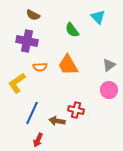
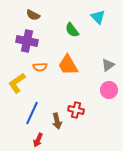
gray triangle: moved 1 px left
brown arrow: rotated 112 degrees counterclockwise
